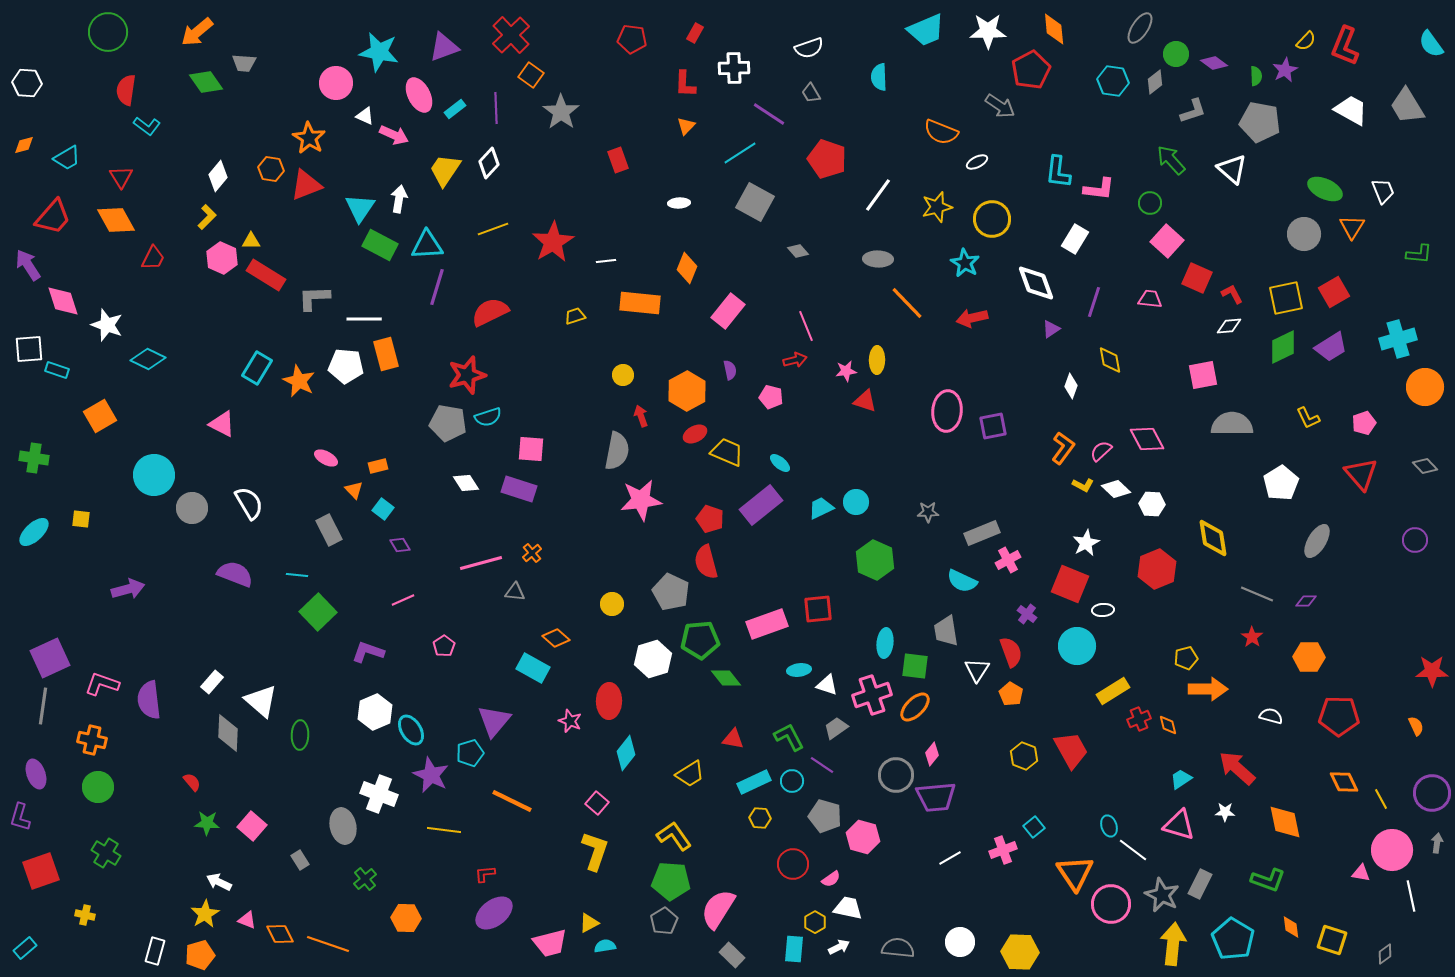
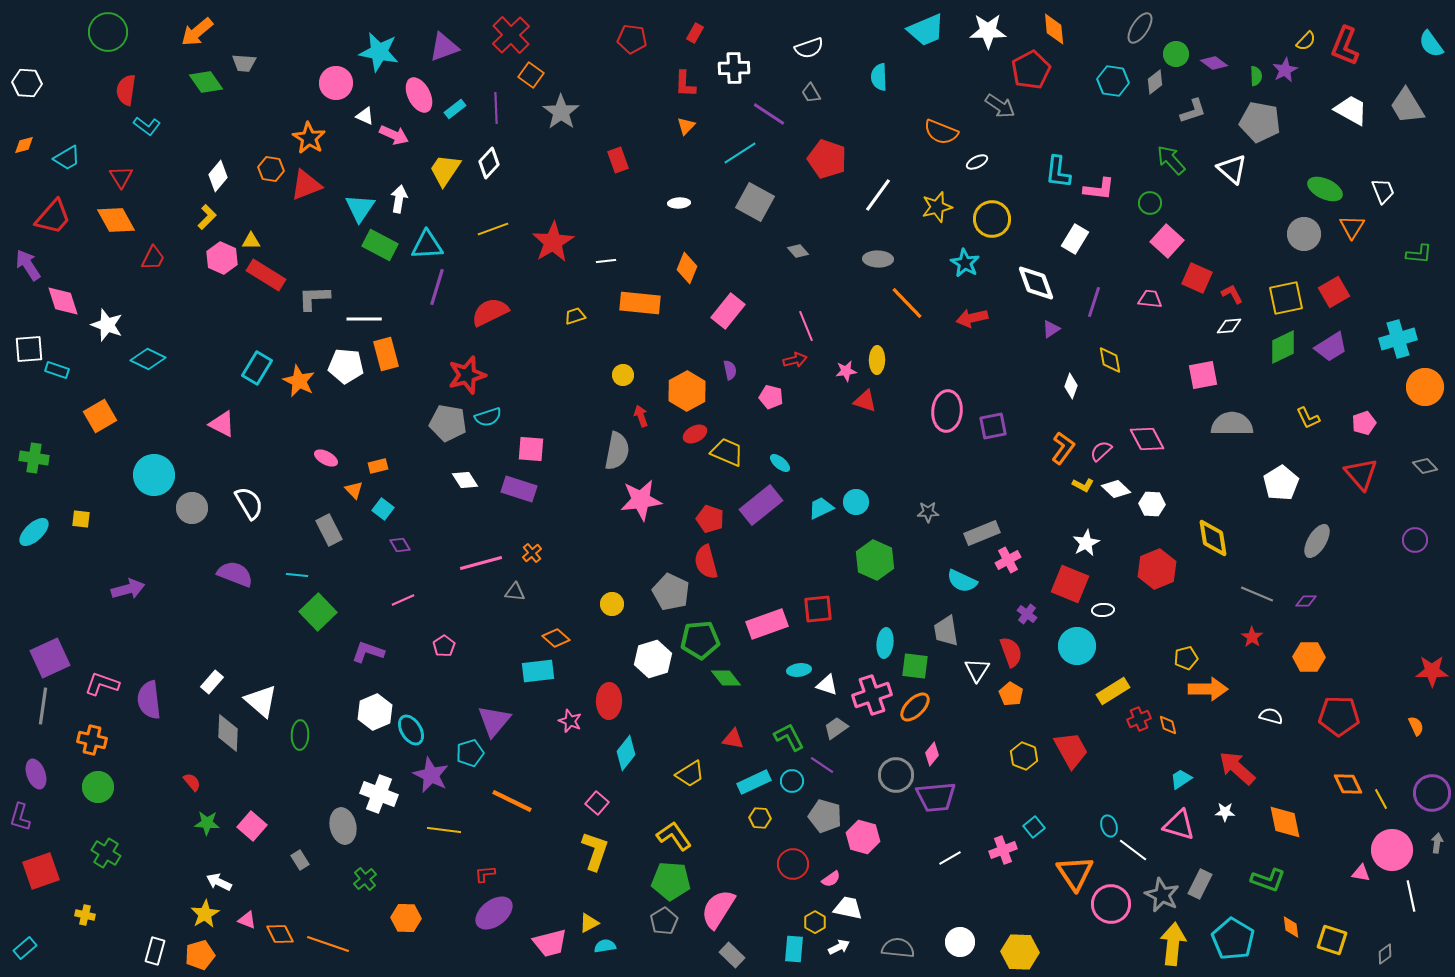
white diamond at (466, 483): moved 1 px left, 3 px up
cyan rectangle at (533, 668): moved 5 px right, 3 px down; rotated 36 degrees counterclockwise
orange diamond at (1344, 782): moved 4 px right, 2 px down
